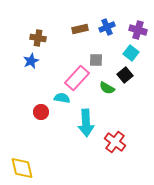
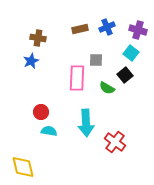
pink rectangle: rotated 40 degrees counterclockwise
cyan semicircle: moved 13 px left, 33 px down
yellow diamond: moved 1 px right, 1 px up
